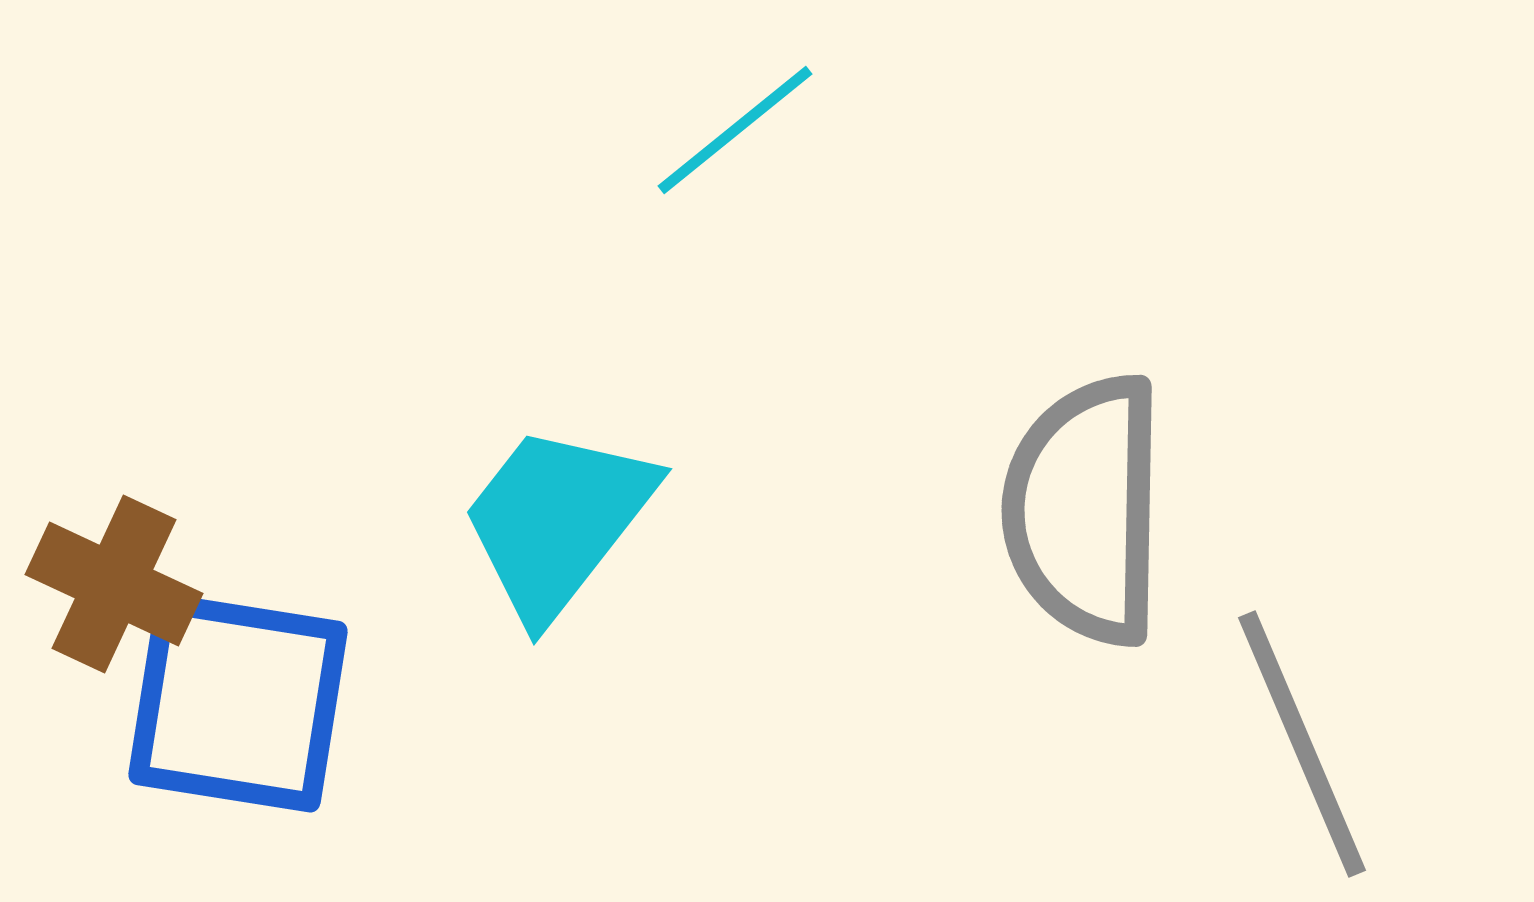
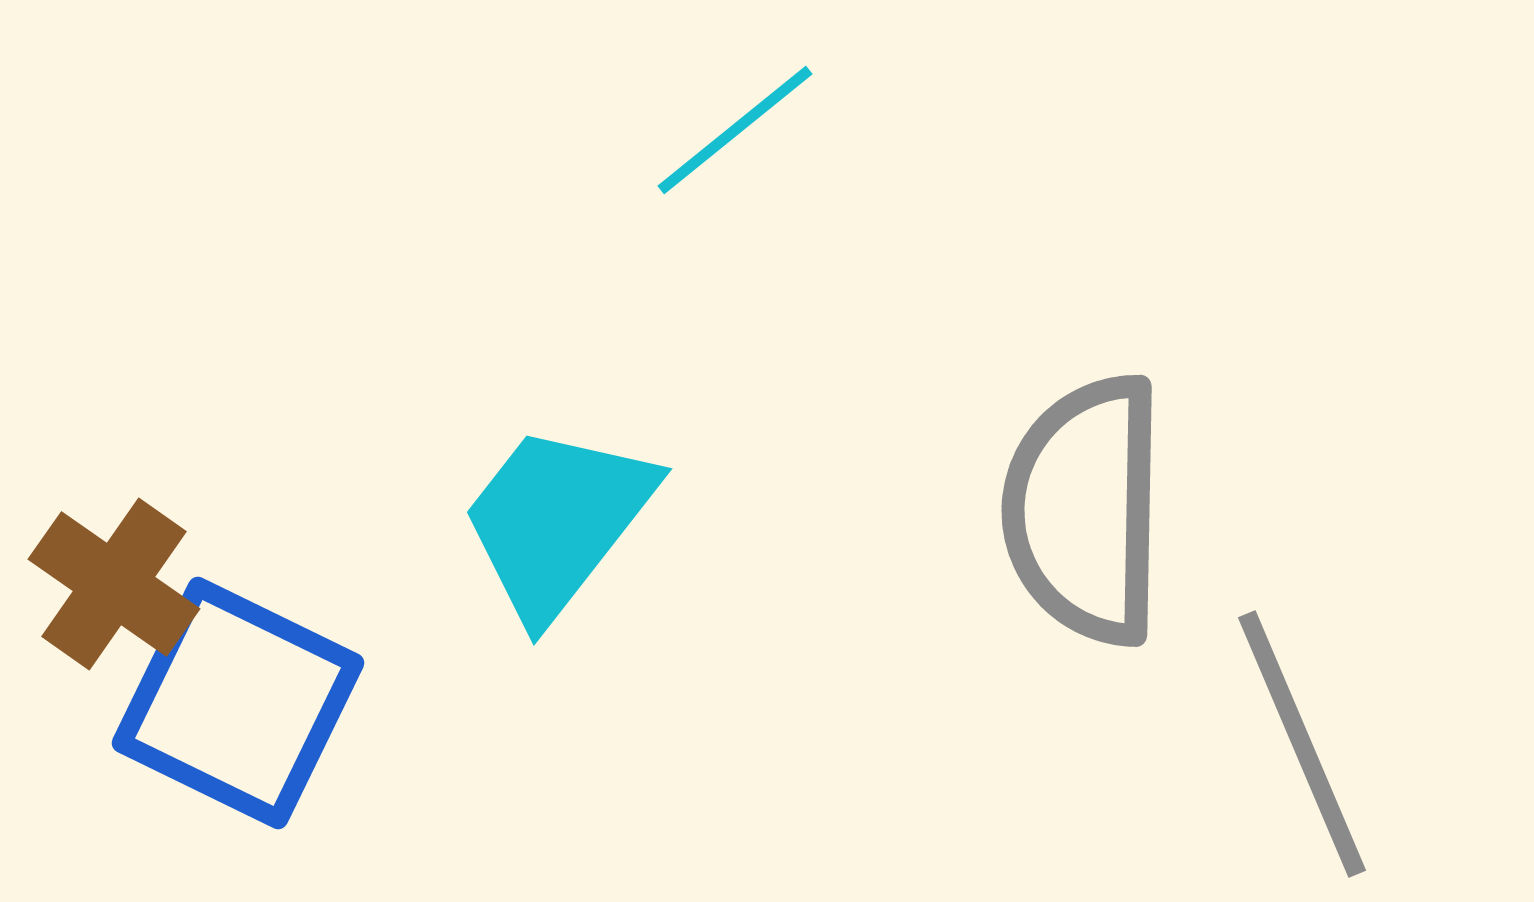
brown cross: rotated 10 degrees clockwise
blue square: rotated 17 degrees clockwise
